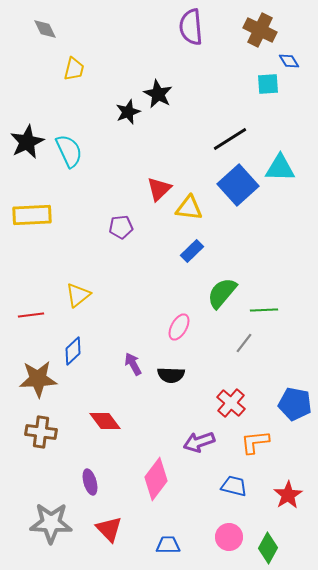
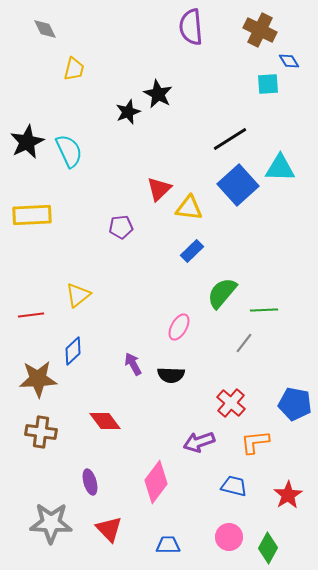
pink diamond at (156, 479): moved 3 px down
